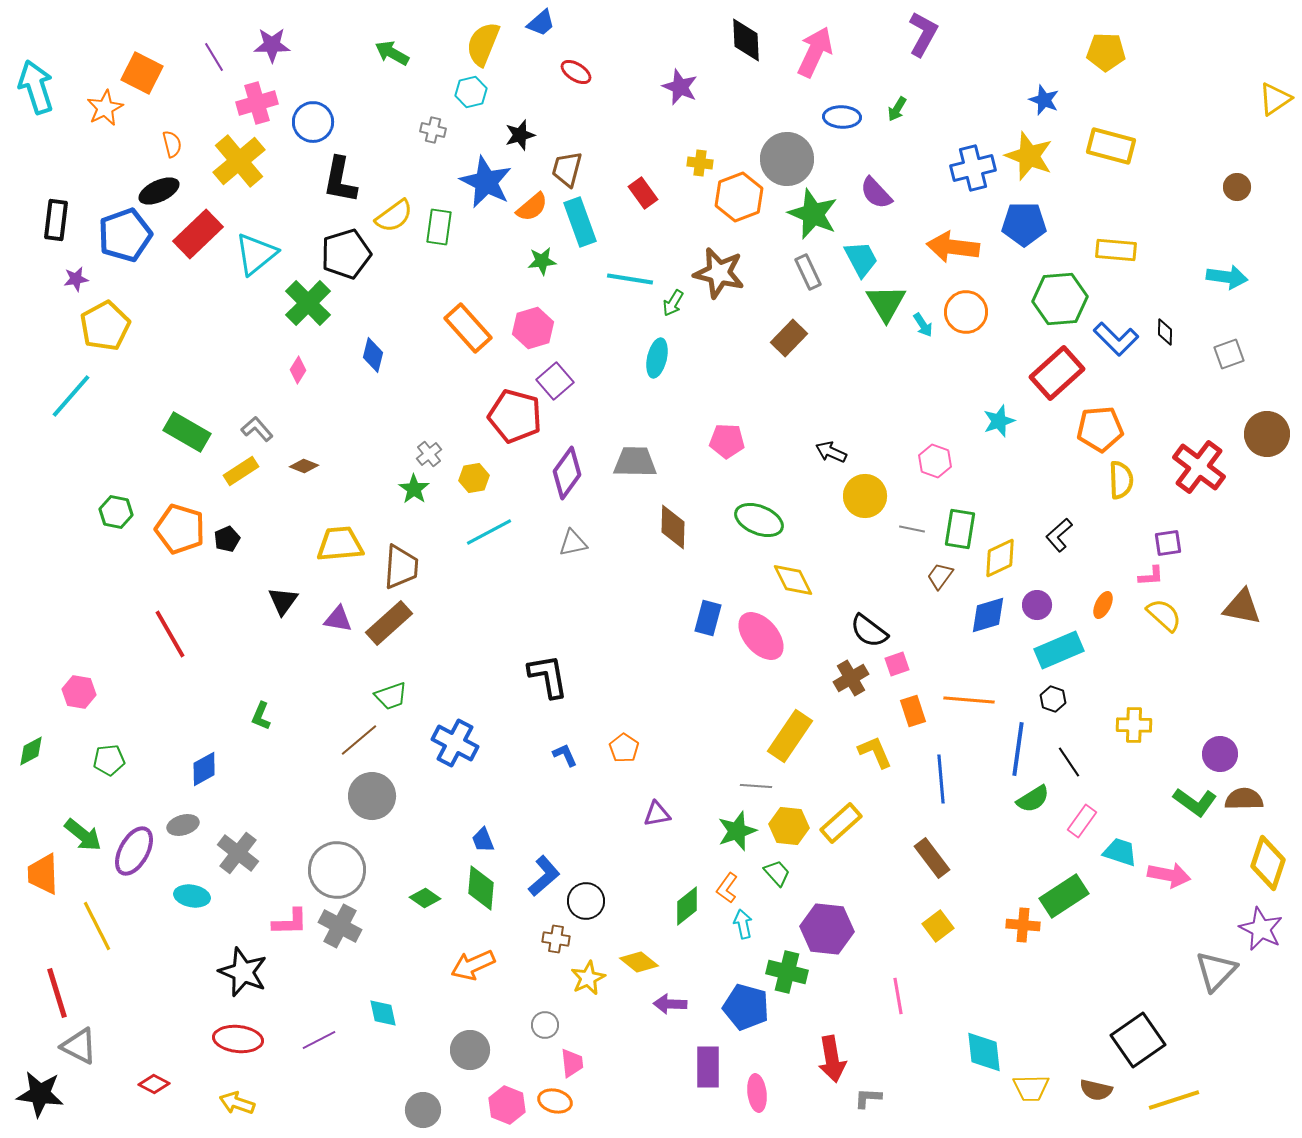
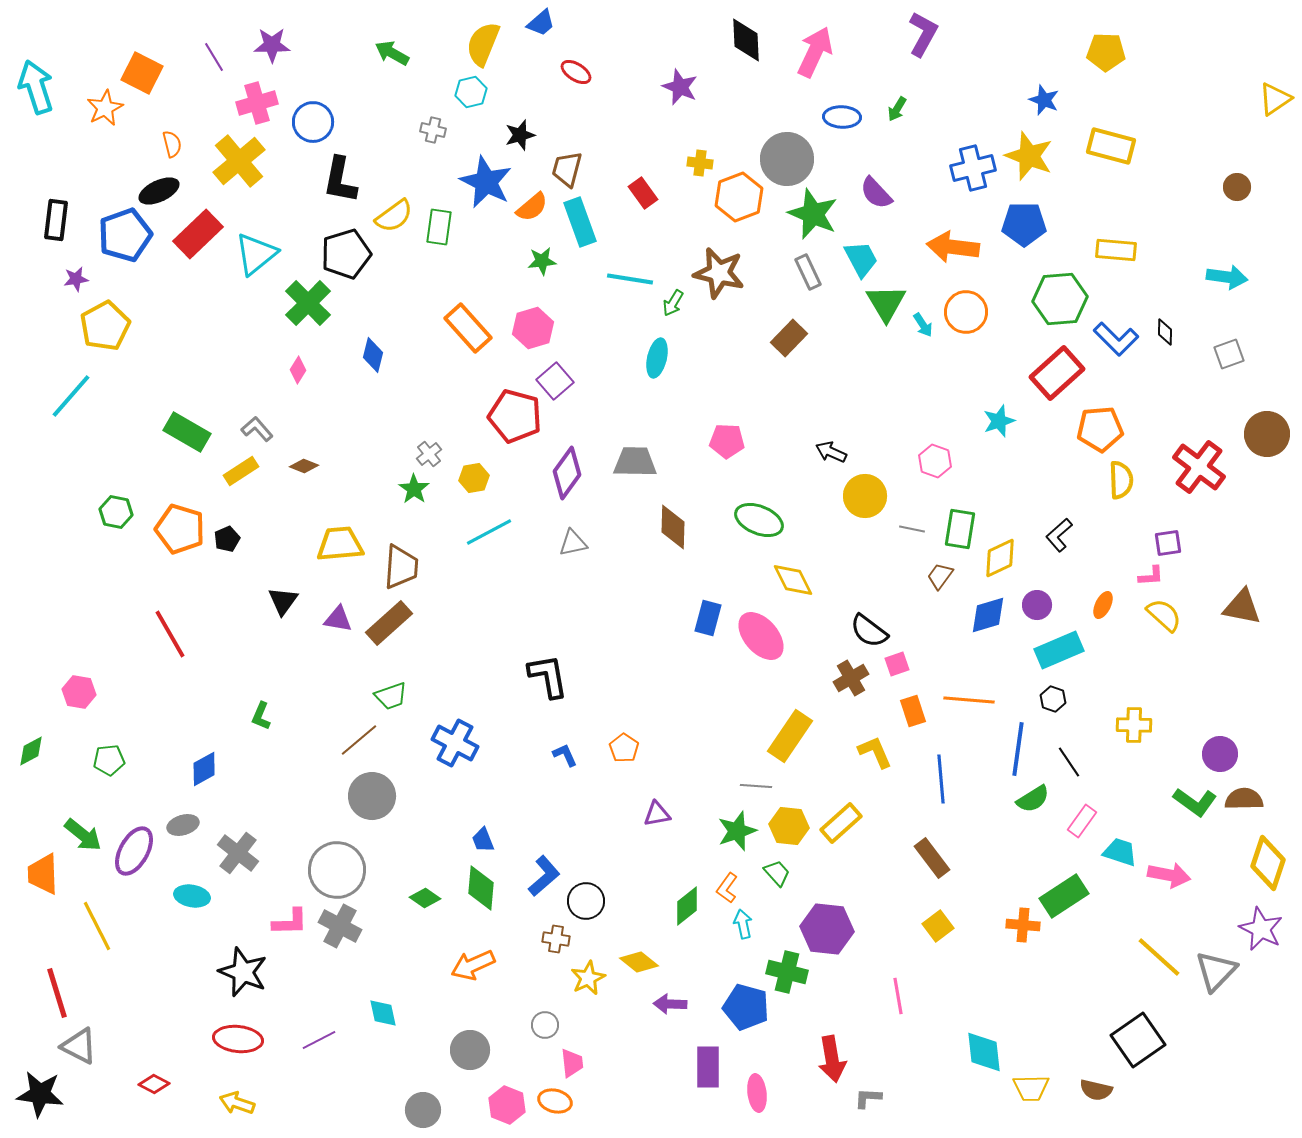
yellow line at (1174, 1100): moved 15 px left, 143 px up; rotated 60 degrees clockwise
